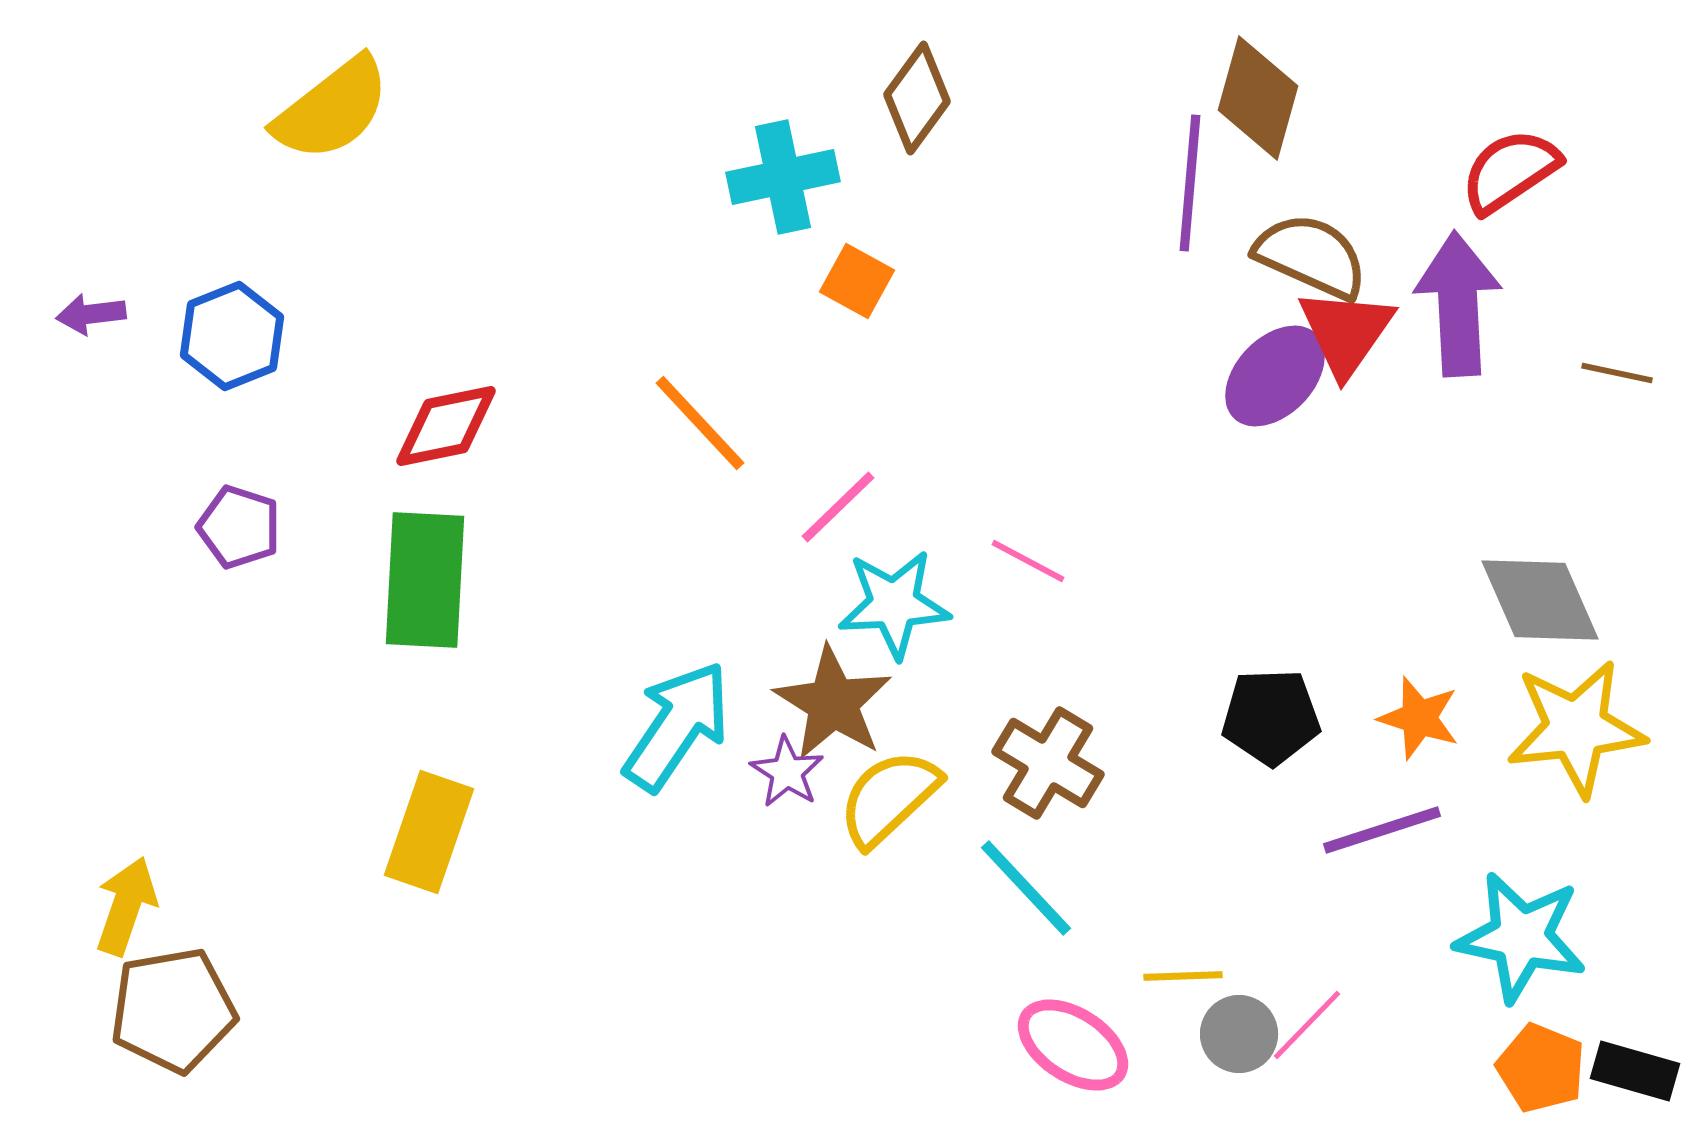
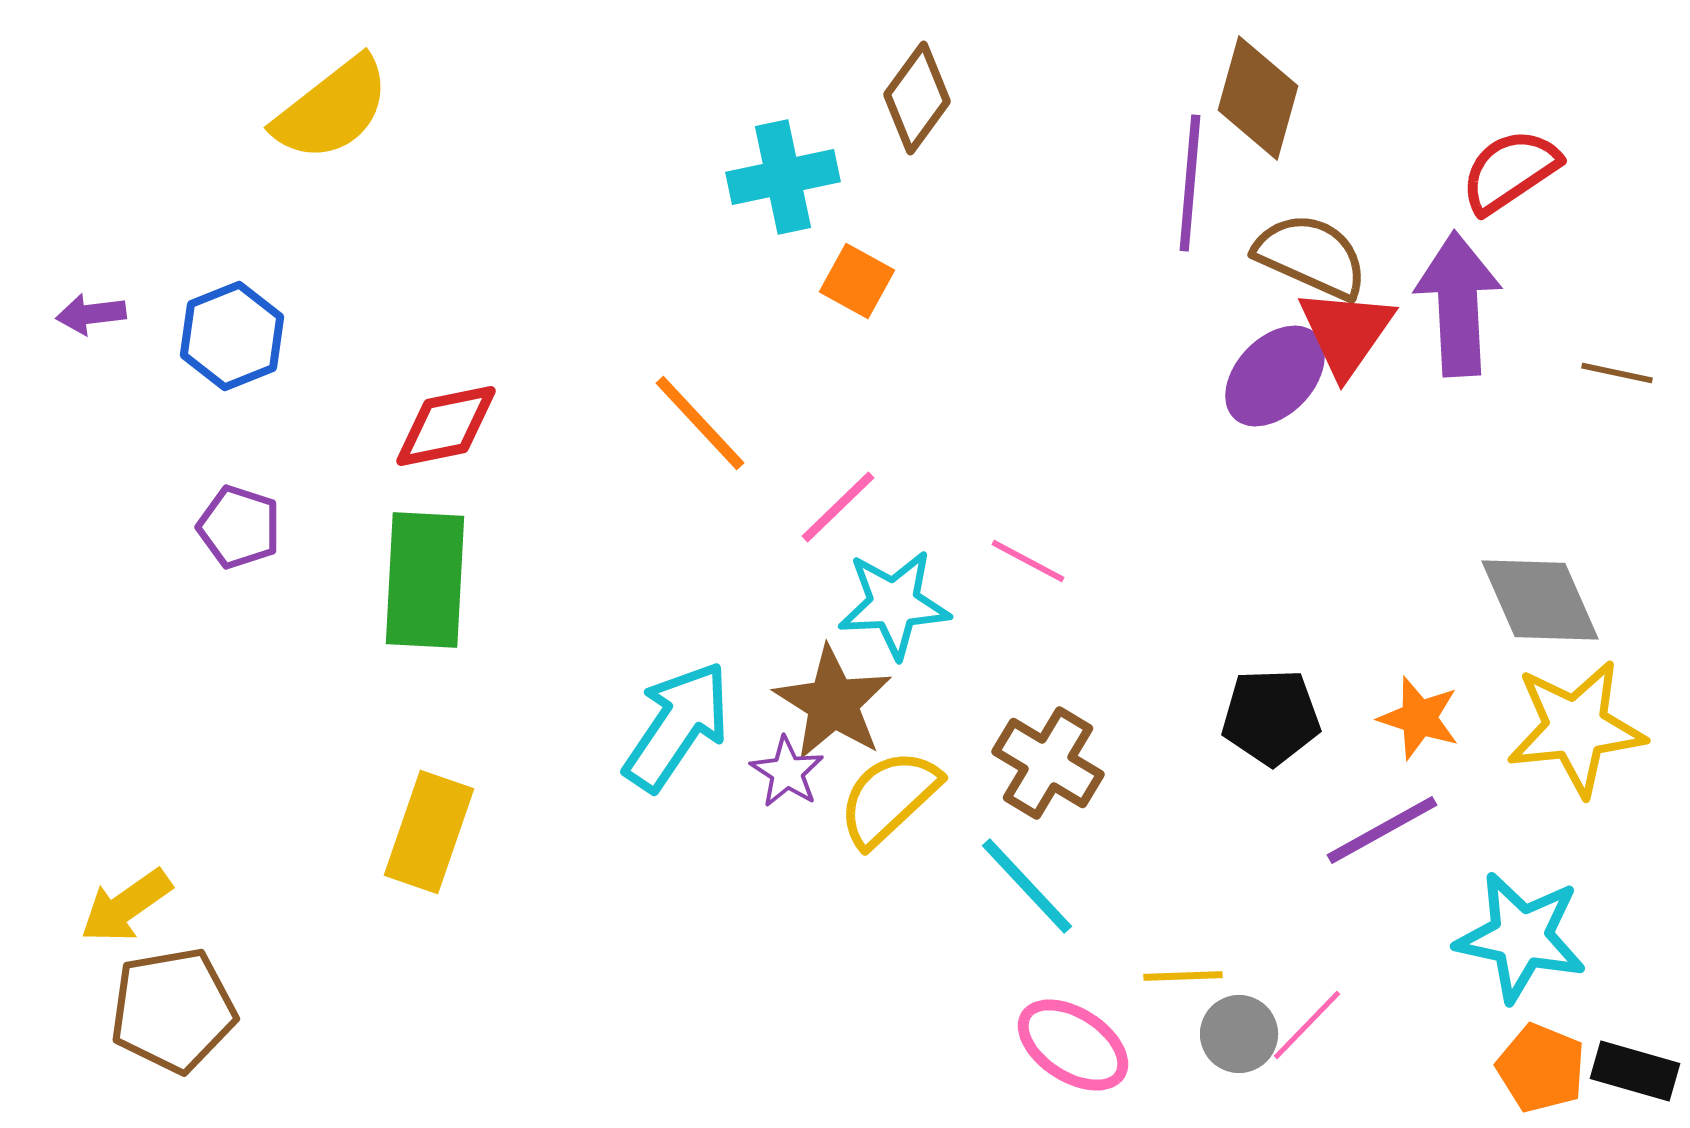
purple line at (1382, 830): rotated 11 degrees counterclockwise
cyan line at (1026, 888): moved 1 px right, 2 px up
yellow arrow at (126, 906): rotated 144 degrees counterclockwise
